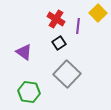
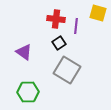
yellow square: rotated 30 degrees counterclockwise
red cross: rotated 24 degrees counterclockwise
purple line: moved 2 px left
gray square: moved 4 px up; rotated 12 degrees counterclockwise
green hexagon: moved 1 px left; rotated 10 degrees counterclockwise
